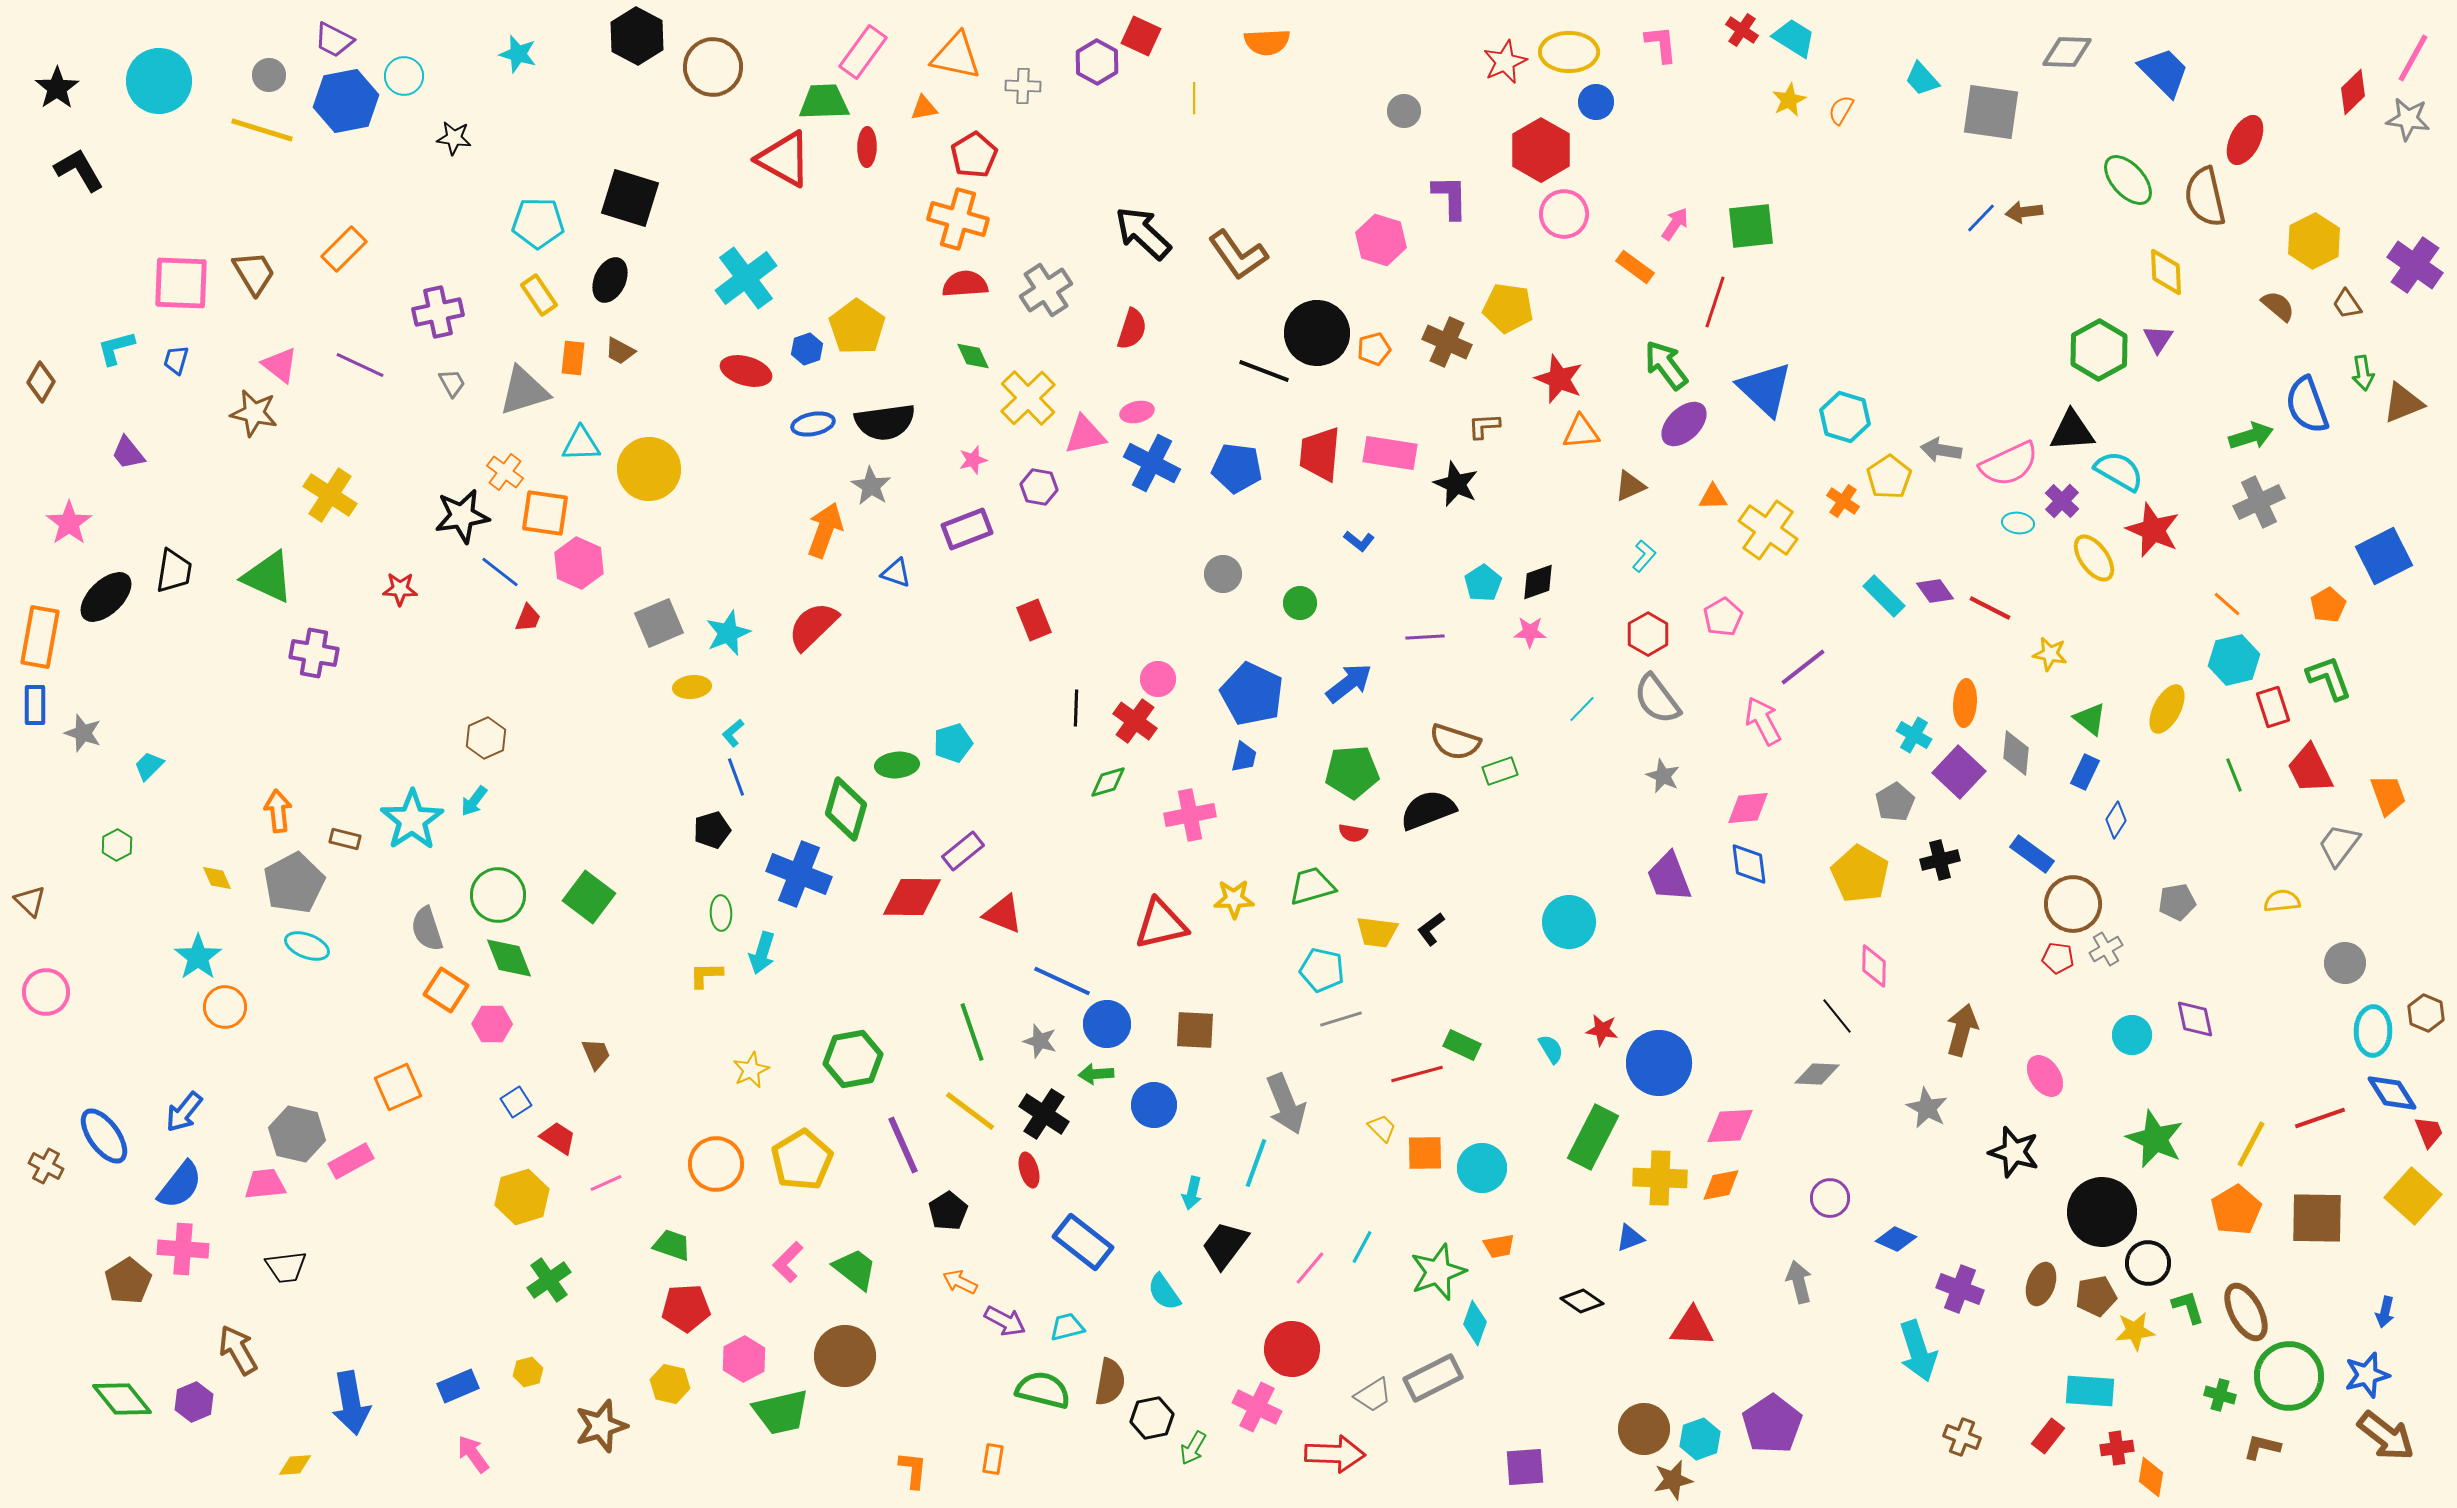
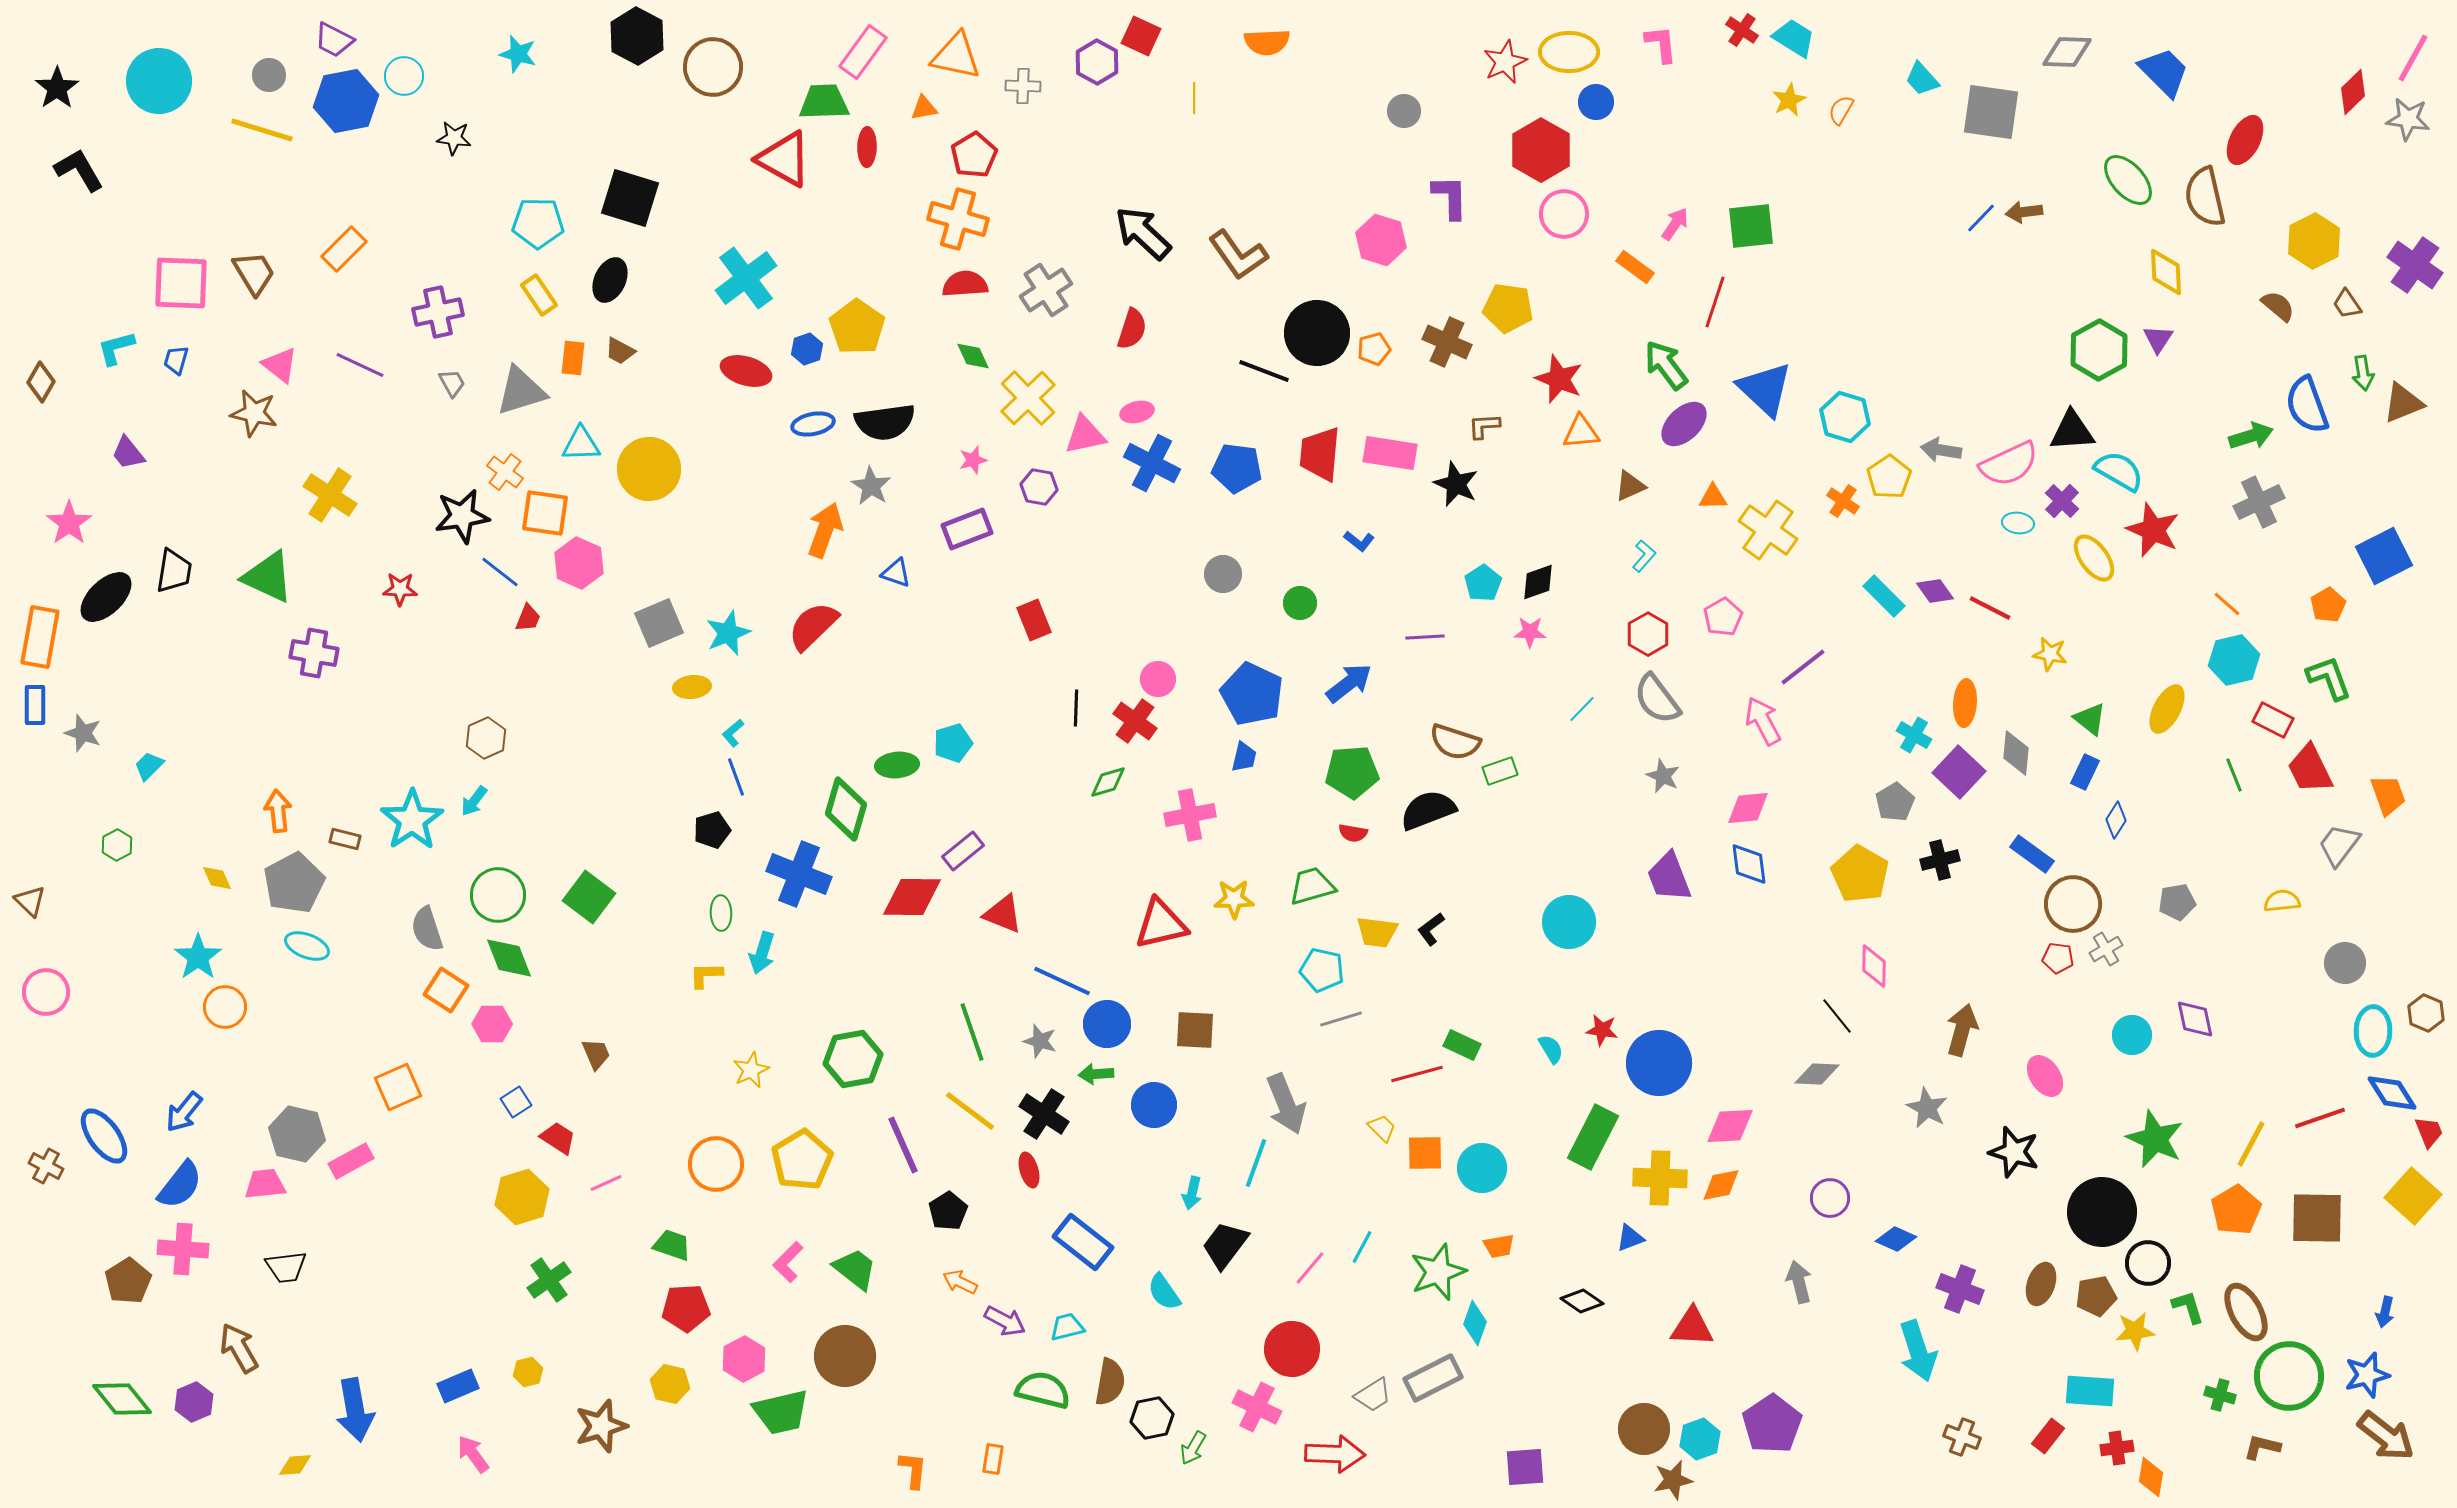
gray triangle at (524, 391): moved 3 px left
red rectangle at (2273, 707): moved 13 px down; rotated 45 degrees counterclockwise
brown arrow at (238, 1350): moved 1 px right, 2 px up
blue arrow at (351, 1403): moved 4 px right, 7 px down
